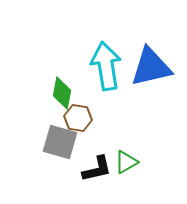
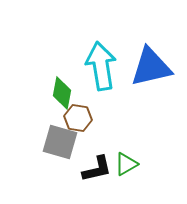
cyan arrow: moved 5 px left
green triangle: moved 2 px down
